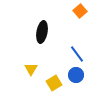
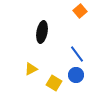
yellow triangle: rotated 32 degrees clockwise
yellow square: rotated 28 degrees counterclockwise
